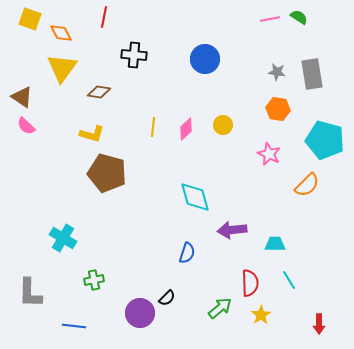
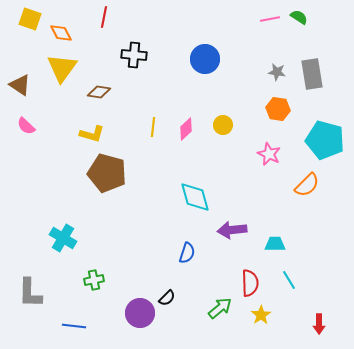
brown triangle: moved 2 px left, 12 px up
